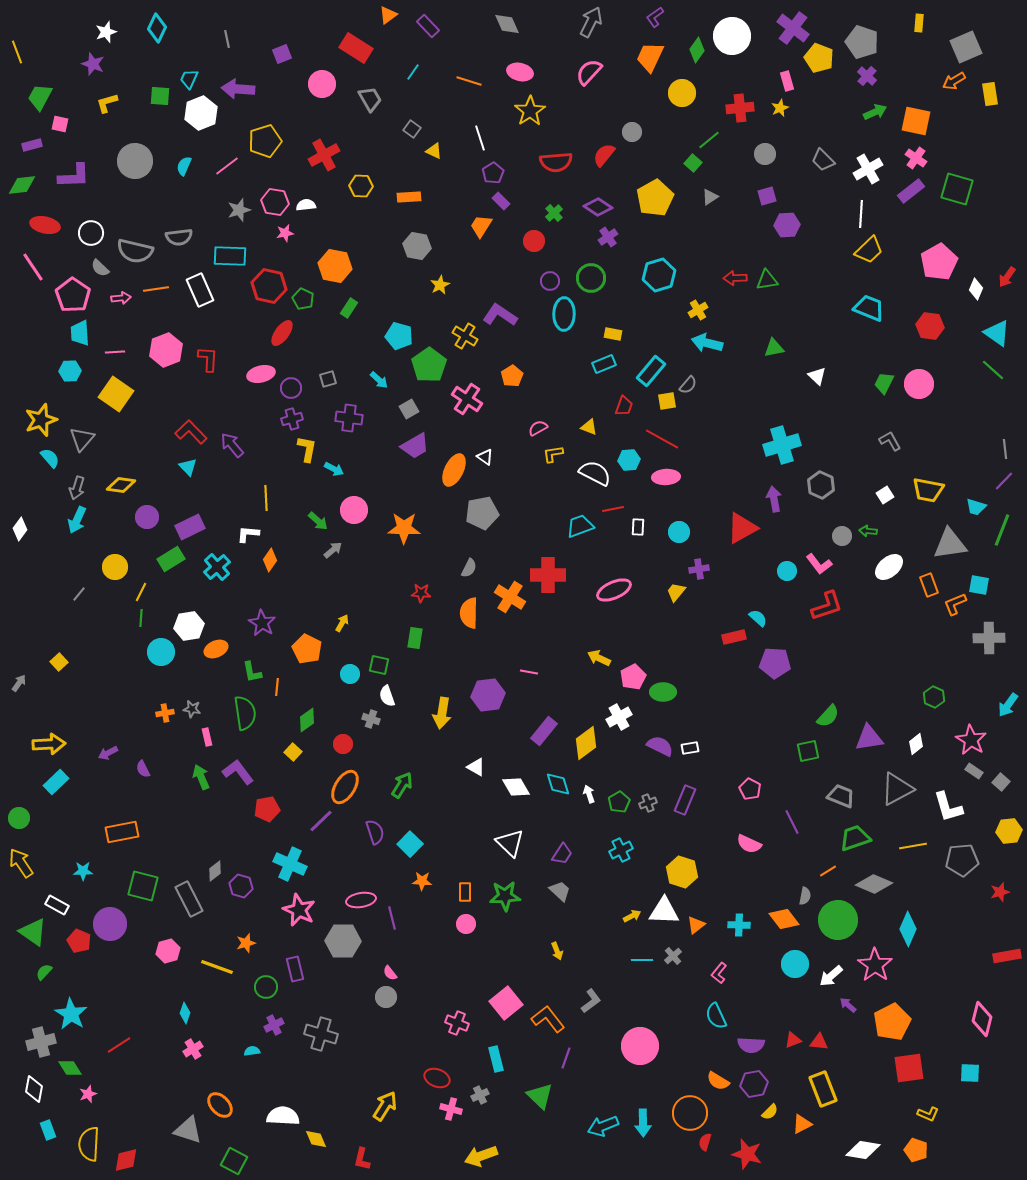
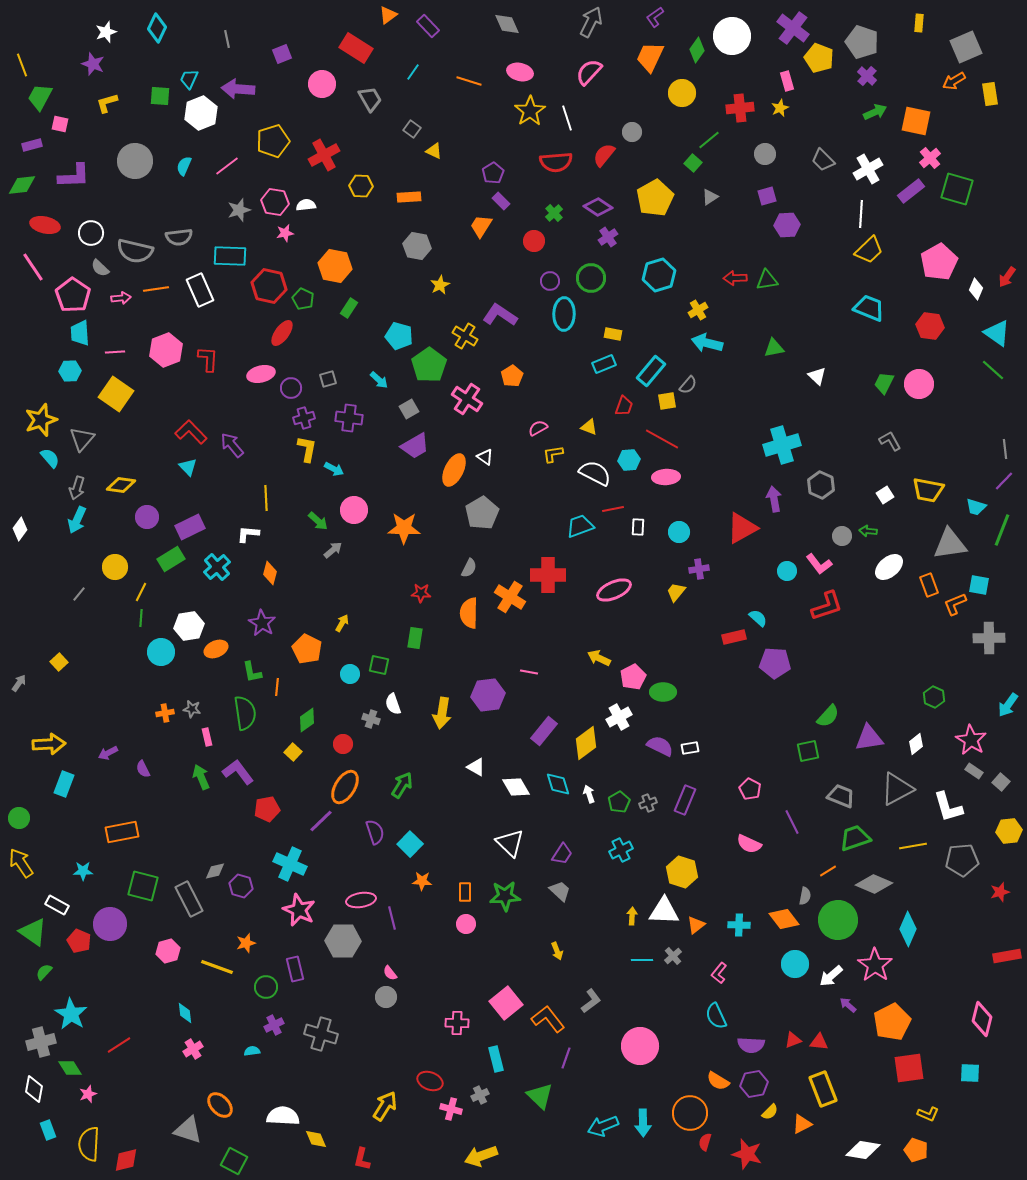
yellow line at (17, 52): moved 5 px right, 13 px down
white line at (480, 138): moved 87 px right, 20 px up
yellow pentagon at (265, 141): moved 8 px right
pink cross at (916, 158): moved 14 px right; rotated 15 degrees clockwise
purple cross at (292, 419): moved 12 px right, 1 px up
gray pentagon at (482, 513): rotated 20 degrees counterclockwise
orange diamond at (270, 560): moved 13 px down; rotated 20 degrees counterclockwise
white semicircle at (387, 696): moved 6 px right, 8 px down
cyan rectangle at (56, 782): moved 8 px right, 2 px down; rotated 25 degrees counterclockwise
gray diamond at (215, 871): rotated 25 degrees clockwise
yellow arrow at (632, 916): rotated 60 degrees counterclockwise
cyan diamond at (185, 1013): rotated 25 degrees counterclockwise
pink cross at (457, 1023): rotated 20 degrees counterclockwise
red ellipse at (437, 1078): moved 7 px left, 3 px down
